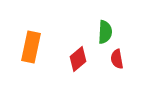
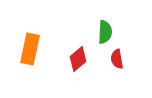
orange rectangle: moved 1 px left, 2 px down
